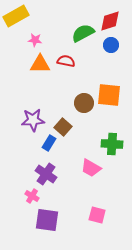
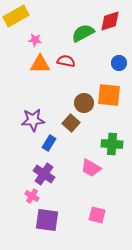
blue circle: moved 8 px right, 18 px down
brown square: moved 8 px right, 4 px up
purple cross: moved 2 px left
